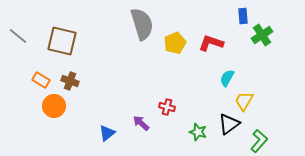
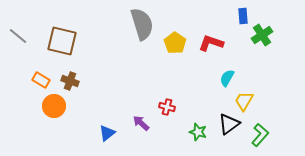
yellow pentagon: rotated 15 degrees counterclockwise
green L-shape: moved 1 px right, 6 px up
